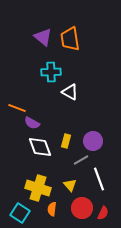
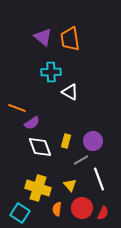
purple semicircle: rotated 63 degrees counterclockwise
orange semicircle: moved 5 px right
